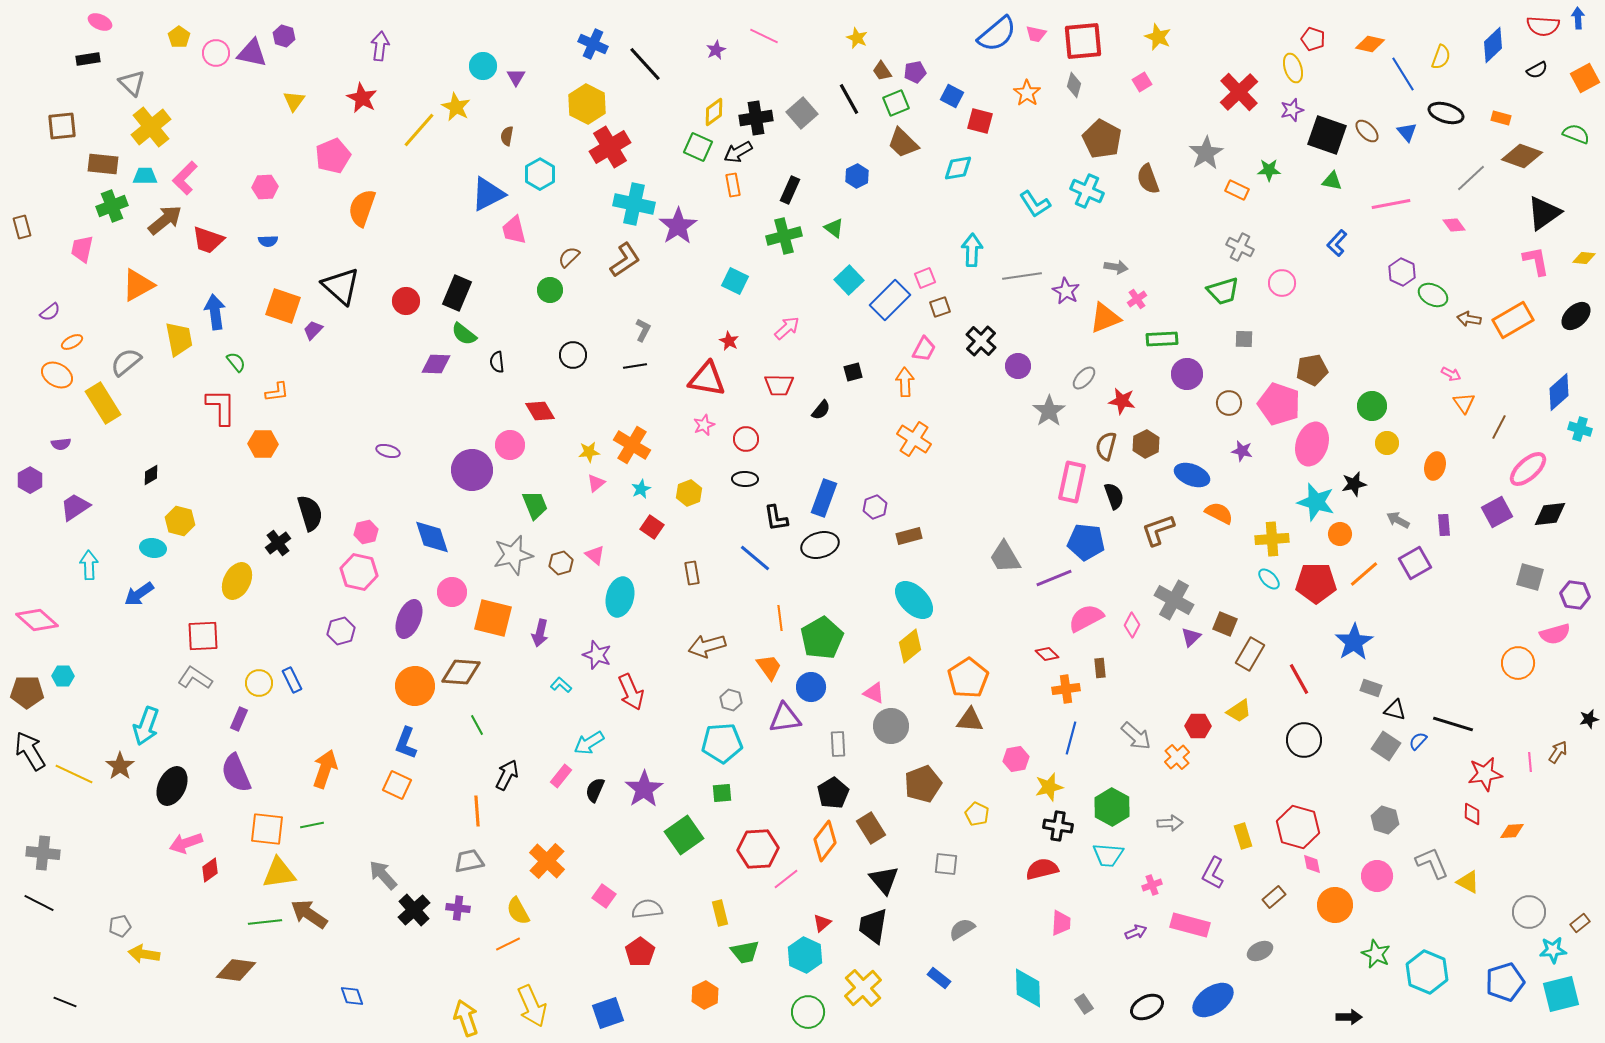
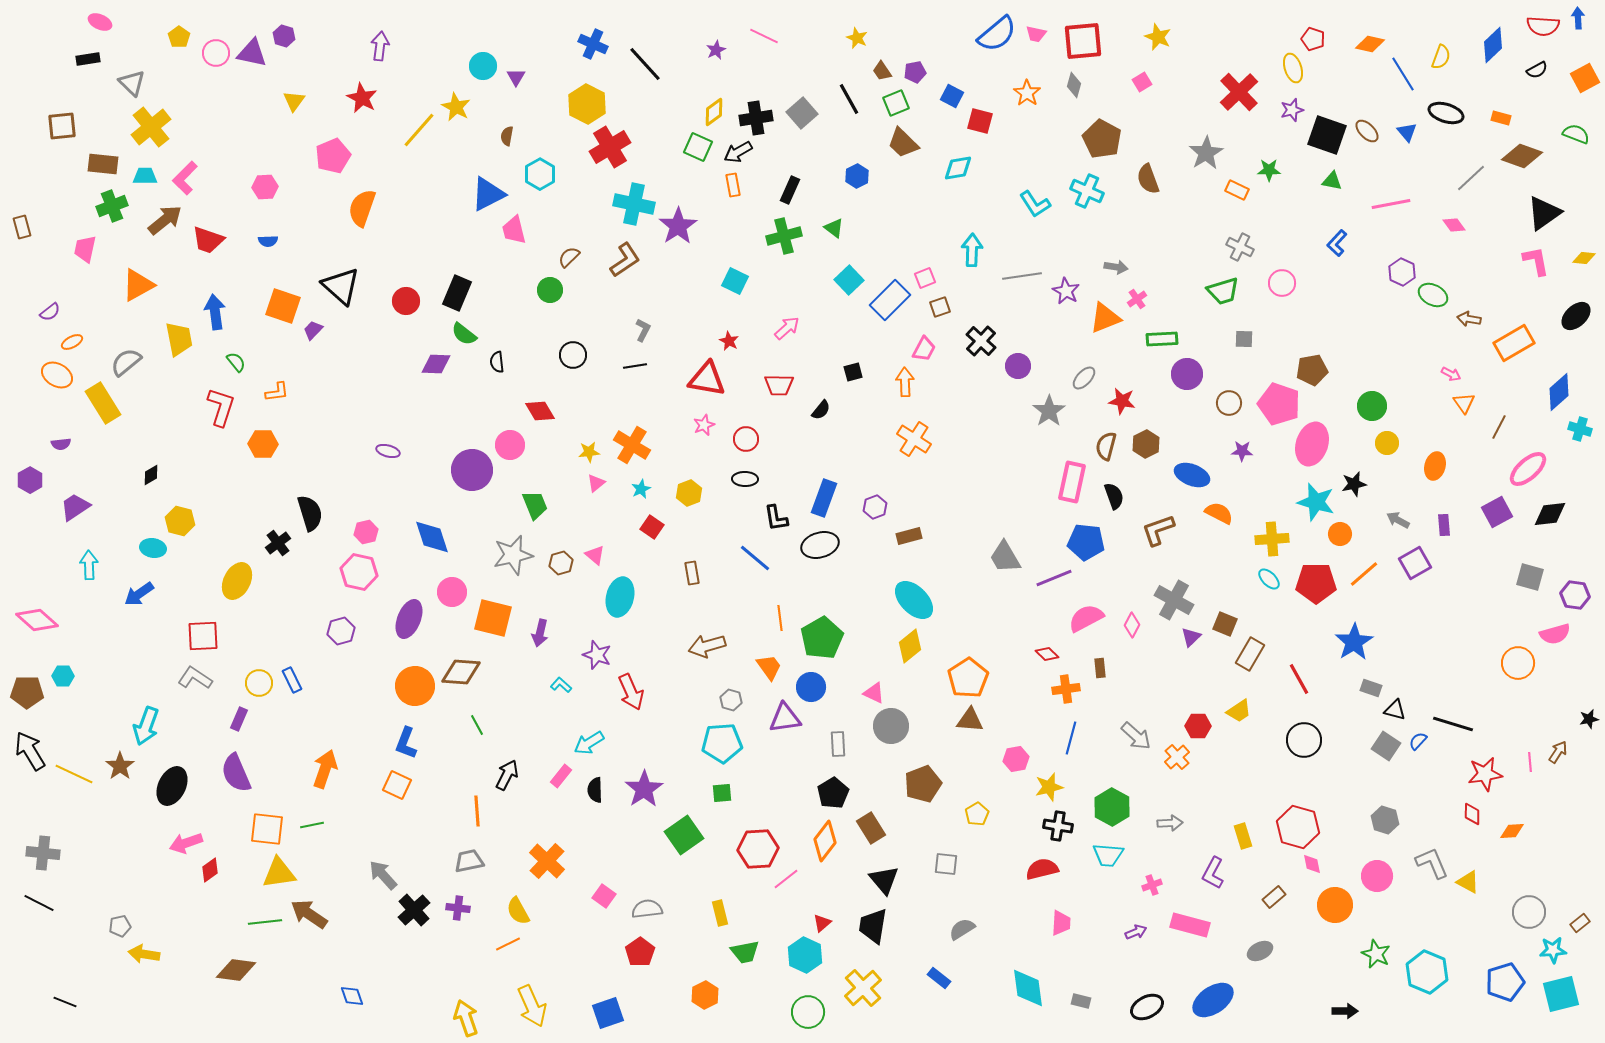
pink trapezoid at (82, 249): moved 3 px right
orange rectangle at (1513, 320): moved 1 px right, 23 px down
red L-shape at (221, 407): rotated 18 degrees clockwise
purple star at (1242, 451): rotated 10 degrees counterclockwise
black semicircle at (595, 790): rotated 25 degrees counterclockwise
yellow pentagon at (977, 814): rotated 15 degrees clockwise
cyan diamond at (1028, 988): rotated 6 degrees counterclockwise
gray rectangle at (1084, 1004): moved 3 px left, 3 px up; rotated 42 degrees counterclockwise
black arrow at (1349, 1017): moved 4 px left, 6 px up
